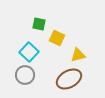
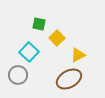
yellow square: rotated 21 degrees clockwise
yellow triangle: rotated 14 degrees counterclockwise
gray circle: moved 7 px left
